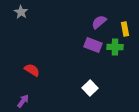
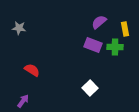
gray star: moved 2 px left, 16 px down; rotated 24 degrees counterclockwise
